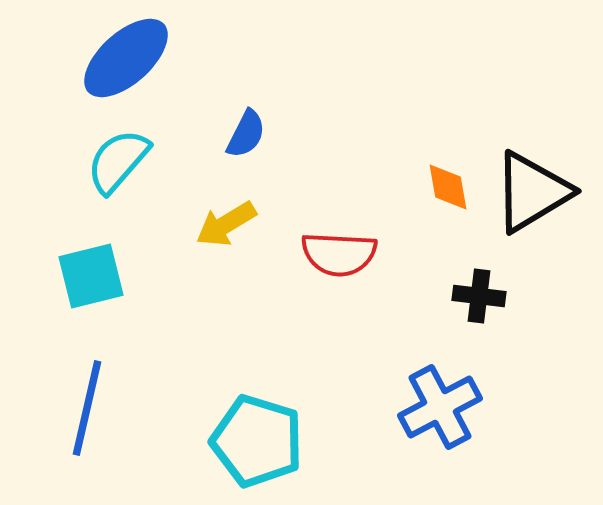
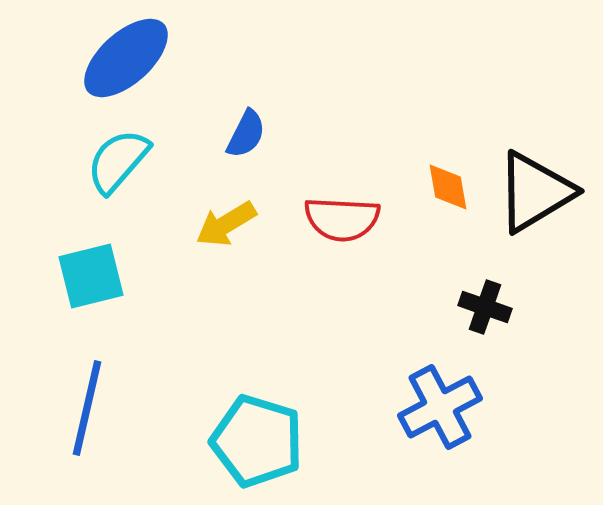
black triangle: moved 3 px right
red semicircle: moved 3 px right, 35 px up
black cross: moved 6 px right, 11 px down; rotated 12 degrees clockwise
